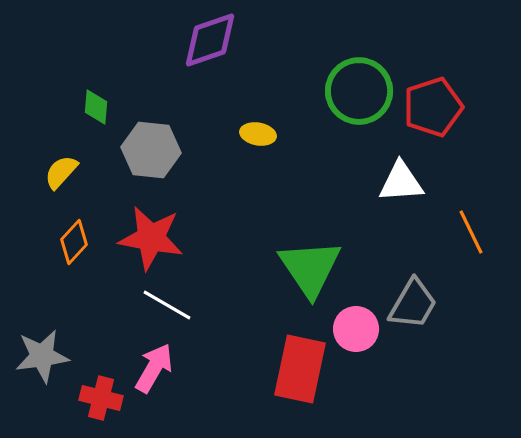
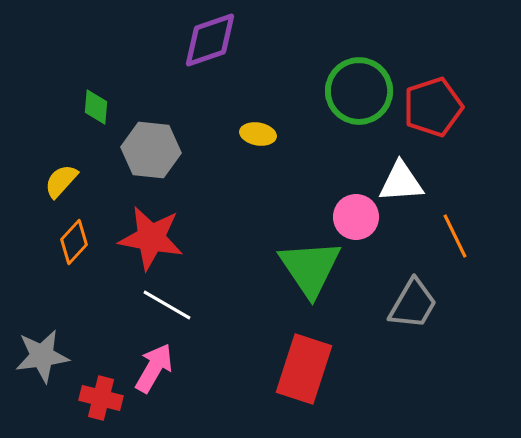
yellow semicircle: moved 9 px down
orange line: moved 16 px left, 4 px down
pink circle: moved 112 px up
red rectangle: moved 4 px right; rotated 6 degrees clockwise
